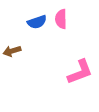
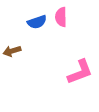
pink semicircle: moved 2 px up
